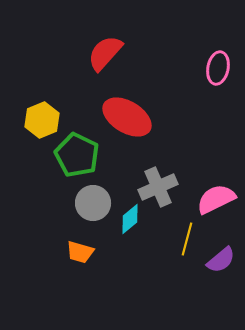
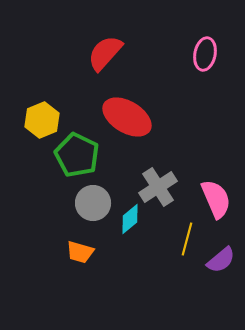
pink ellipse: moved 13 px left, 14 px up
gray cross: rotated 9 degrees counterclockwise
pink semicircle: rotated 93 degrees clockwise
